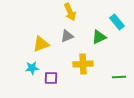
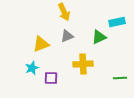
yellow arrow: moved 6 px left
cyan rectangle: rotated 63 degrees counterclockwise
cyan star: rotated 16 degrees counterclockwise
green line: moved 1 px right, 1 px down
